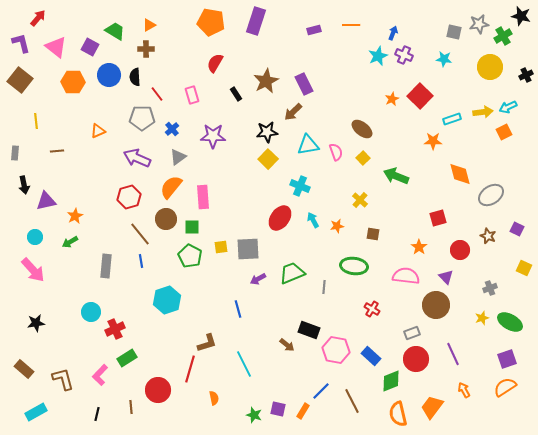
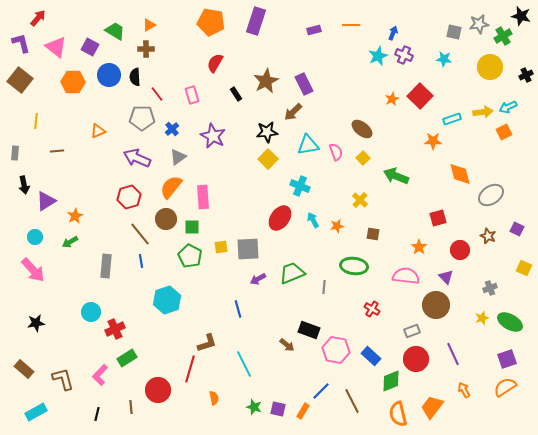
yellow line at (36, 121): rotated 14 degrees clockwise
purple star at (213, 136): rotated 25 degrees clockwise
purple triangle at (46, 201): rotated 20 degrees counterclockwise
gray rectangle at (412, 333): moved 2 px up
green star at (254, 415): moved 8 px up
